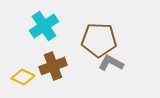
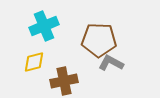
cyan cross: rotated 12 degrees clockwise
brown cross: moved 11 px right, 15 px down; rotated 8 degrees clockwise
yellow diamond: moved 11 px right, 15 px up; rotated 40 degrees counterclockwise
